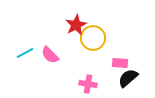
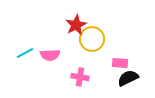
yellow circle: moved 1 px left, 1 px down
pink semicircle: rotated 48 degrees counterclockwise
black semicircle: rotated 15 degrees clockwise
pink cross: moved 8 px left, 7 px up
